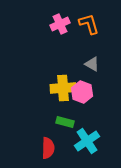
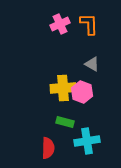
orange L-shape: rotated 15 degrees clockwise
cyan cross: rotated 25 degrees clockwise
